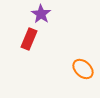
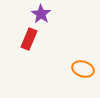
orange ellipse: rotated 25 degrees counterclockwise
